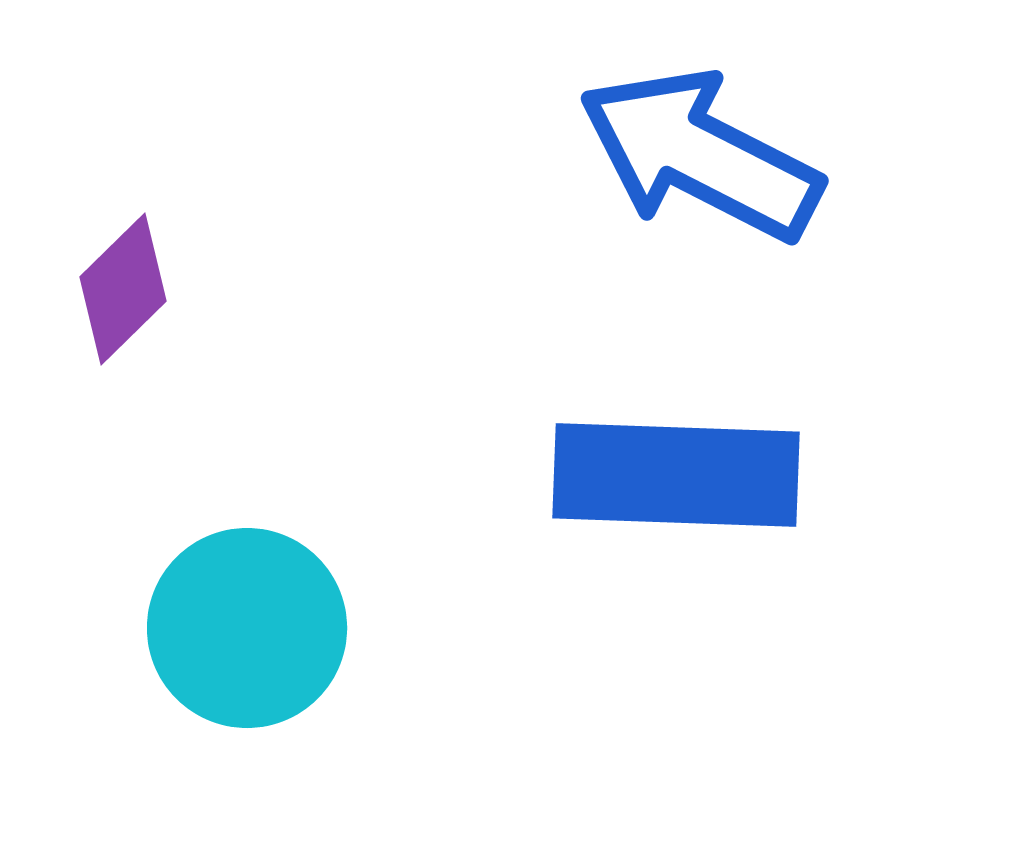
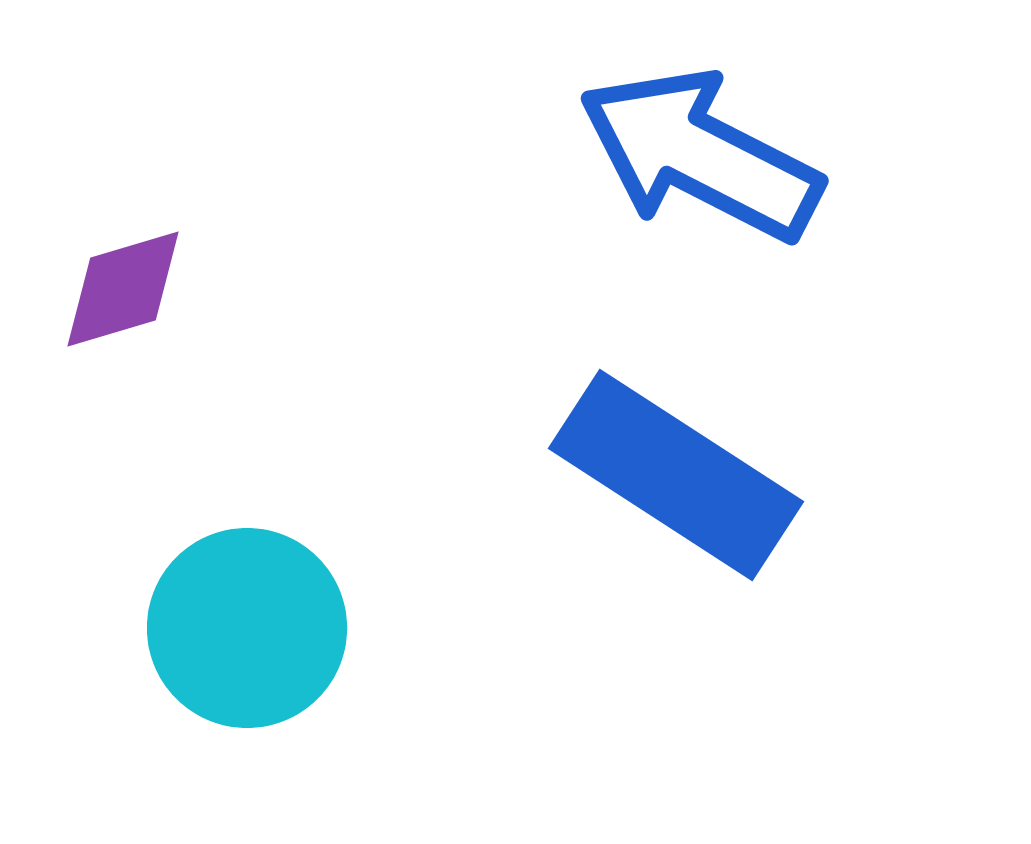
purple diamond: rotated 28 degrees clockwise
blue rectangle: rotated 31 degrees clockwise
